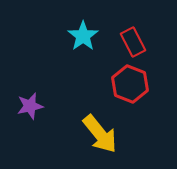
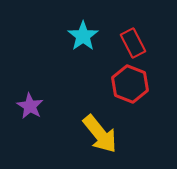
red rectangle: moved 1 px down
purple star: rotated 28 degrees counterclockwise
